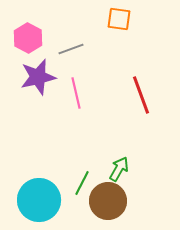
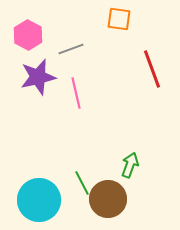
pink hexagon: moved 3 px up
red line: moved 11 px right, 26 px up
green arrow: moved 11 px right, 4 px up; rotated 10 degrees counterclockwise
green line: rotated 55 degrees counterclockwise
brown circle: moved 2 px up
